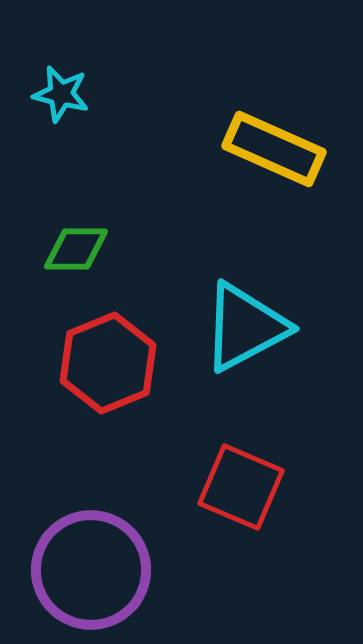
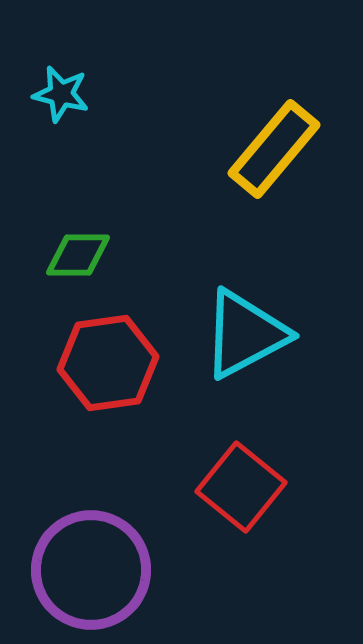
yellow rectangle: rotated 74 degrees counterclockwise
green diamond: moved 2 px right, 6 px down
cyan triangle: moved 7 px down
red hexagon: rotated 14 degrees clockwise
red square: rotated 16 degrees clockwise
